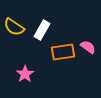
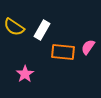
pink semicircle: rotated 91 degrees counterclockwise
orange rectangle: rotated 15 degrees clockwise
